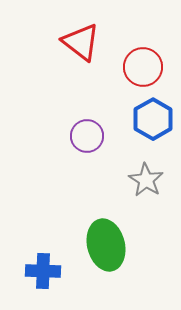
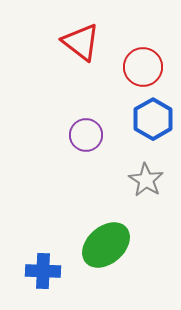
purple circle: moved 1 px left, 1 px up
green ellipse: rotated 63 degrees clockwise
